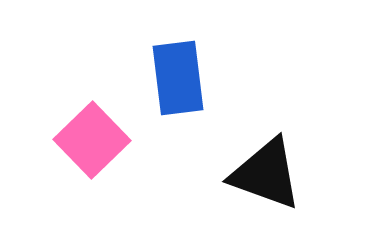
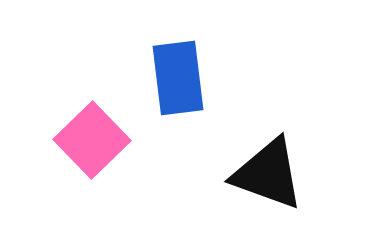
black triangle: moved 2 px right
